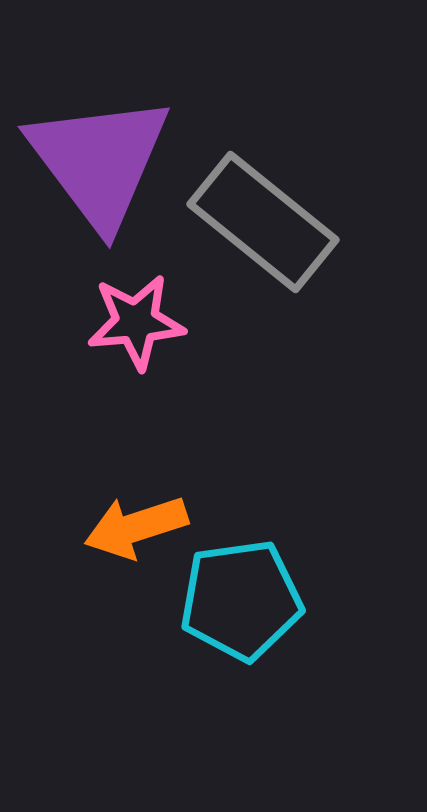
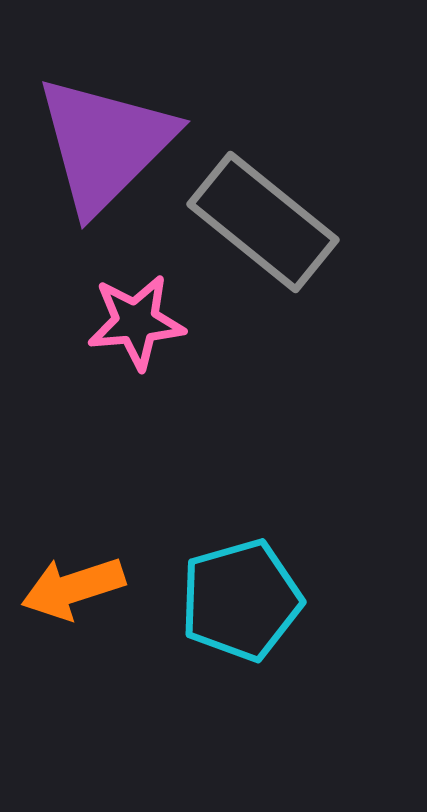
purple triangle: moved 6 px right, 17 px up; rotated 22 degrees clockwise
orange arrow: moved 63 px left, 61 px down
cyan pentagon: rotated 8 degrees counterclockwise
